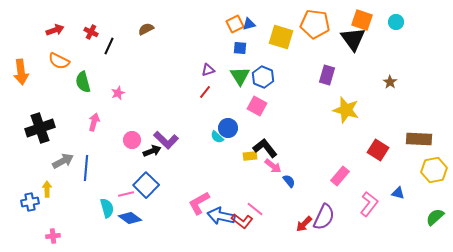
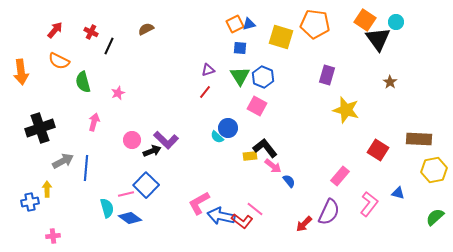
orange square at (362, 20): moved 3 px right; rotated 15 degrees clockwise
red arrow at (55, 30): rotated 30 degrees counterclockwise
black triangle at (353, 39): moved 25 px right
purple semicircle at (324, 217): moved 5 px right, 5 px up
